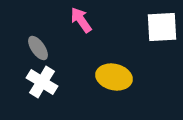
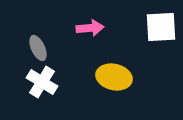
pink arrow: moved 9 px right, 8 px down; rotated 120 degrees clockwise
white square: moved 1 px left
gray ellipse: rotated 10 degrees clockwise
